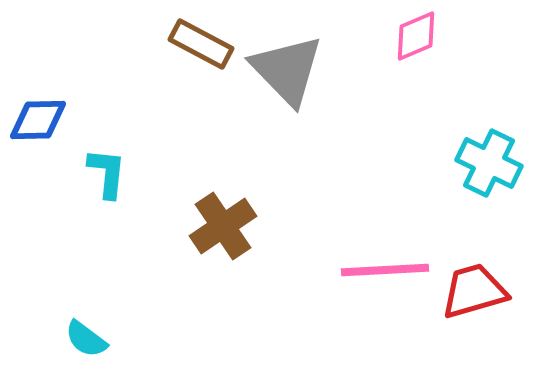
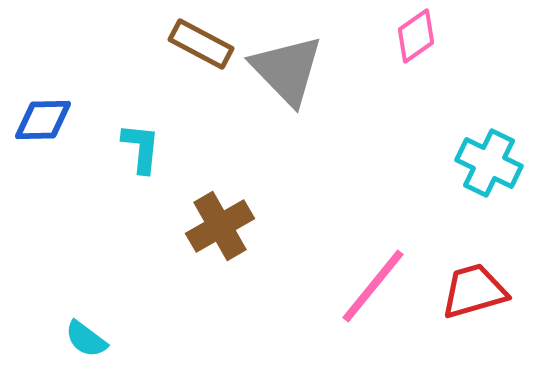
pink diamond: rotated 12 degrees counterclockwise
blue diamond: moved 5 px right
cyan L-shape: moved 34 px right, 25 px up
brown cross: moved 3 px left; rotated 4 degrees clockwise
pink line: moved 12 px left, 16 px down; rotated 48 degrees counterclockwise
